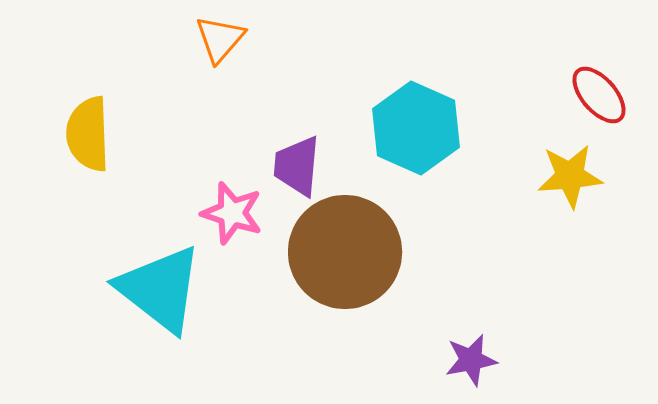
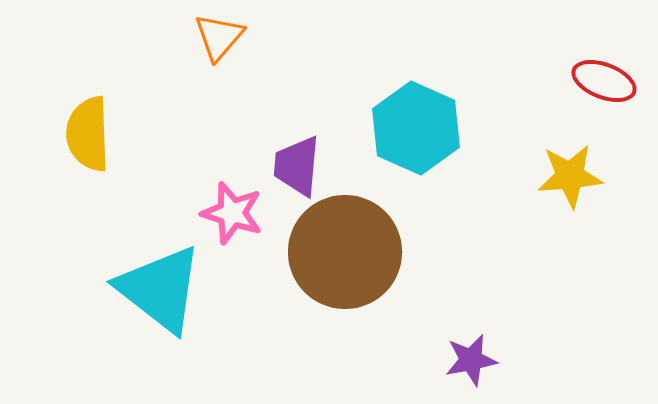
orange triangle: moved 1 px left, 2 px up
red ellipse: moved 5 px right, 14 px up; rotated 28 degrees counterclockwise
